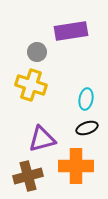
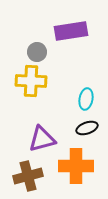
yellow cross: moved 4 px up; rotated 16 degrees counterclockwise
